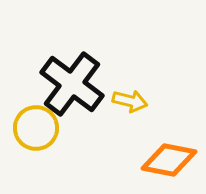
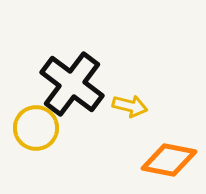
yellow arrow: moved 5 px down
